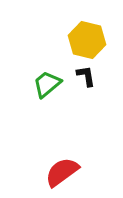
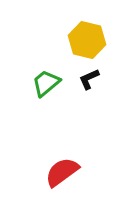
black L-shape: moved 3 px right, 3 px down; rotated 105 degrees counterclockwise
green trapezoid: moved 1 px left, 1 px up
